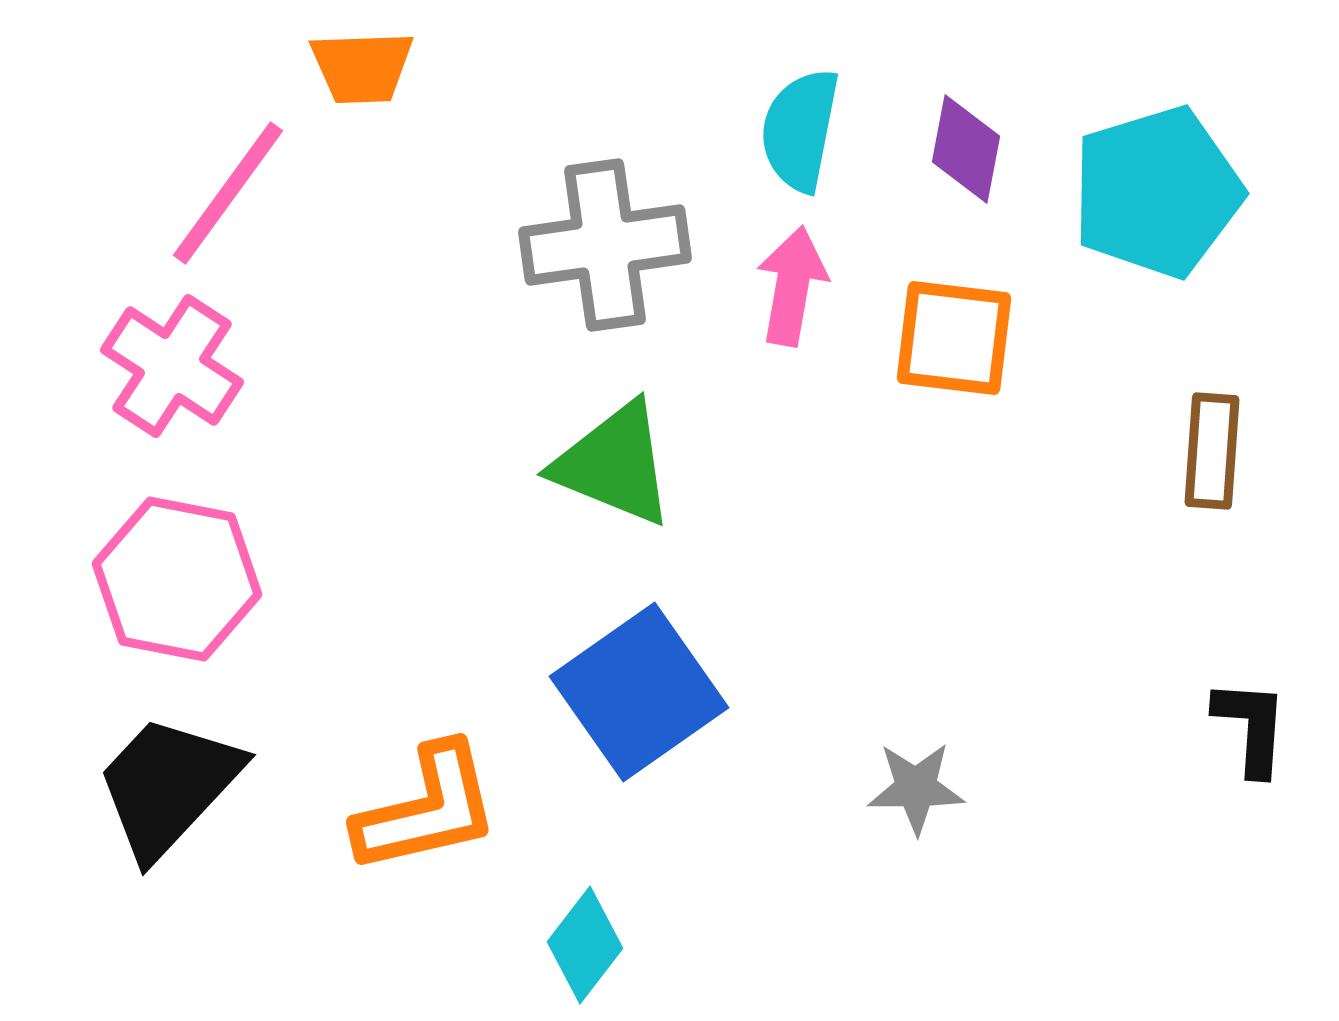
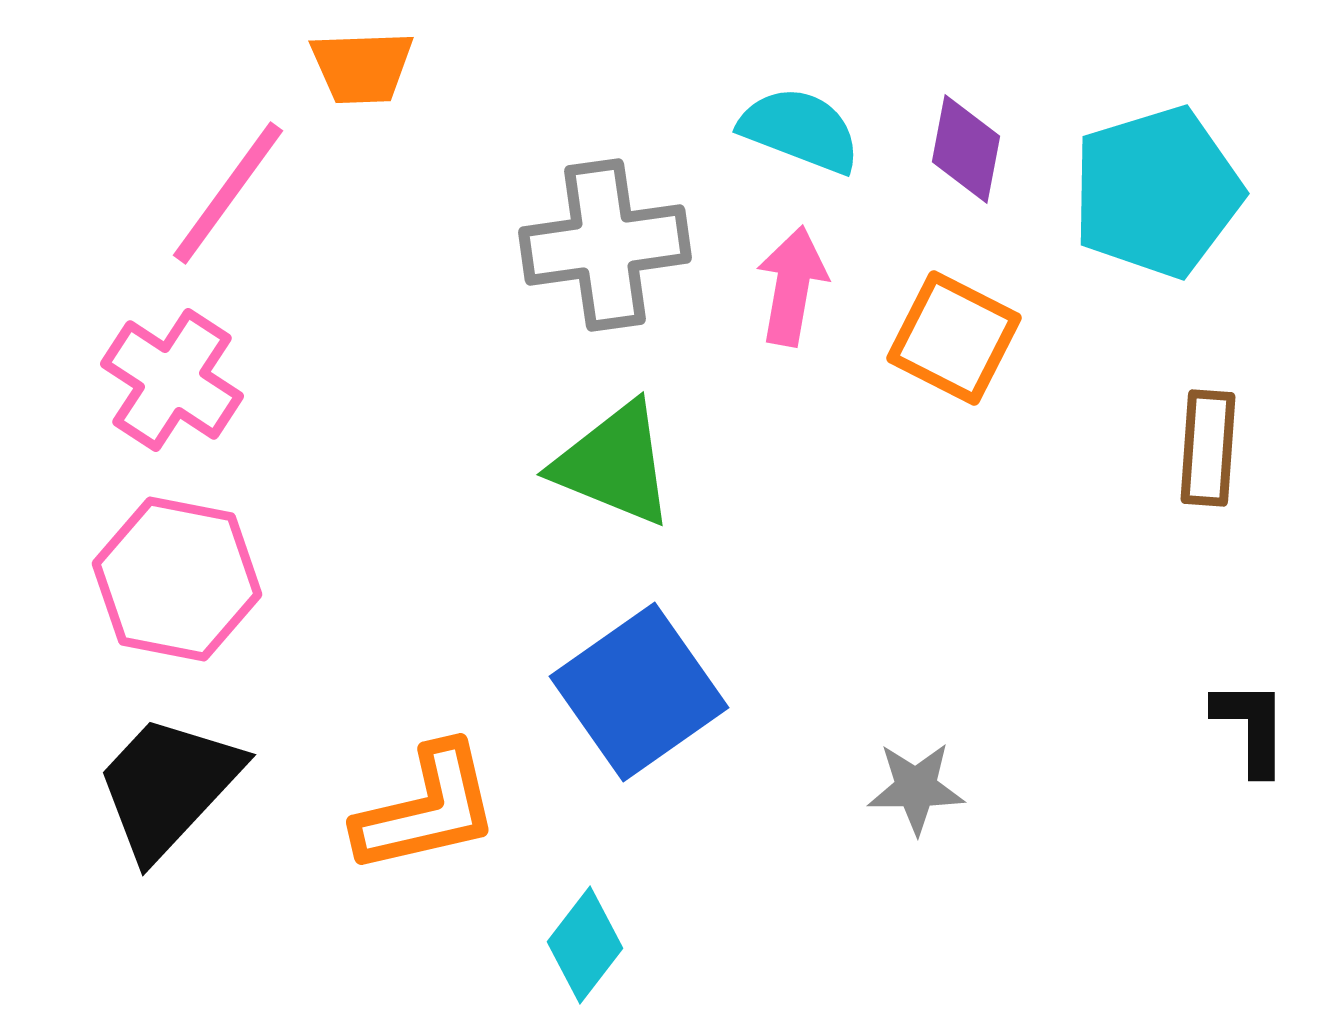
cyan semicircle: rotated 100 degrees clockwise
orange square: rotated 20 degrees clockwise
pink cross: moved 14 px down
brown rectangle: moved 4 px left, 3 px up
black L-shape: rotated 4 degrees counterclockwise
